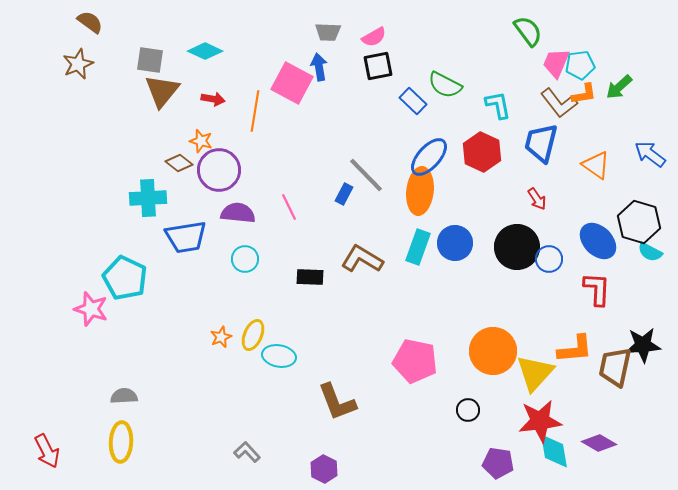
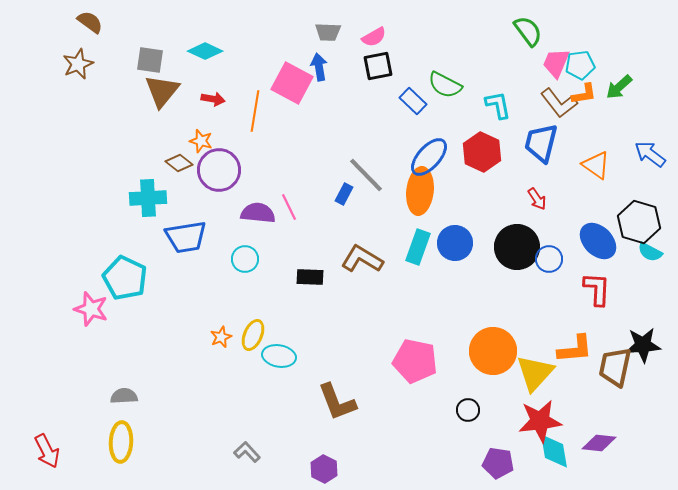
purple semicircle at (238, 213): moved 20 px right
purple diamond at (599, 443): rotated 24 degrees counterclockwise
